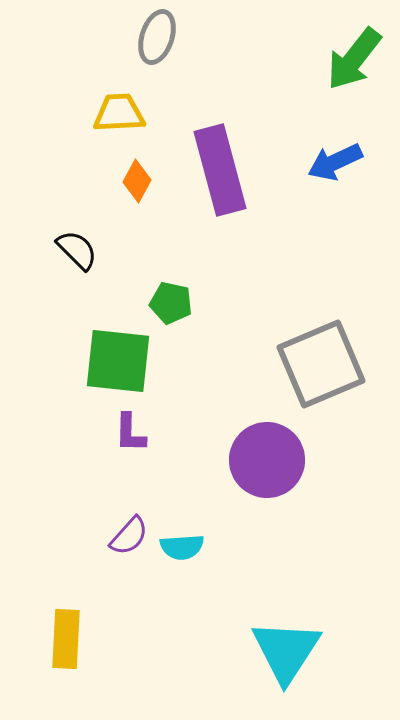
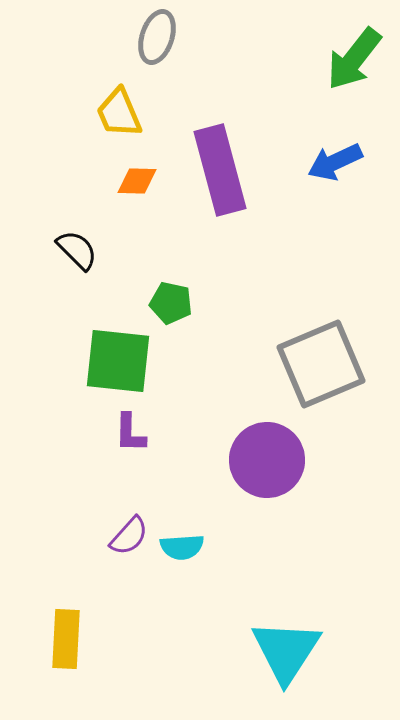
yellow trapezoid: rotated 110 degrees counterclockwise
orange diamond: rotated 63 degrees clockwise
